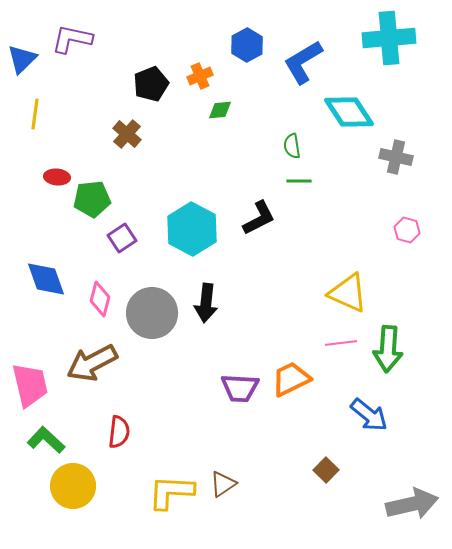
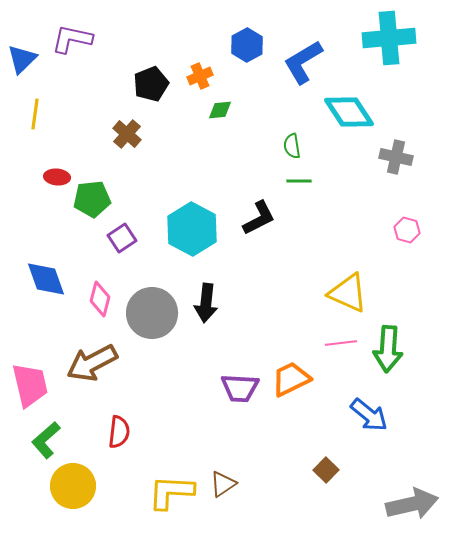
green L-shape: rotated 84 degrees counterclockwise
